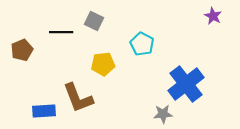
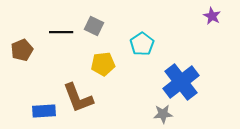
purple star: moved 1 px left
gray square: moved 5 px down
cyan pentagon: rotated 10 degrees clockwise
blue cross: moved 5 px left, 2 px up
